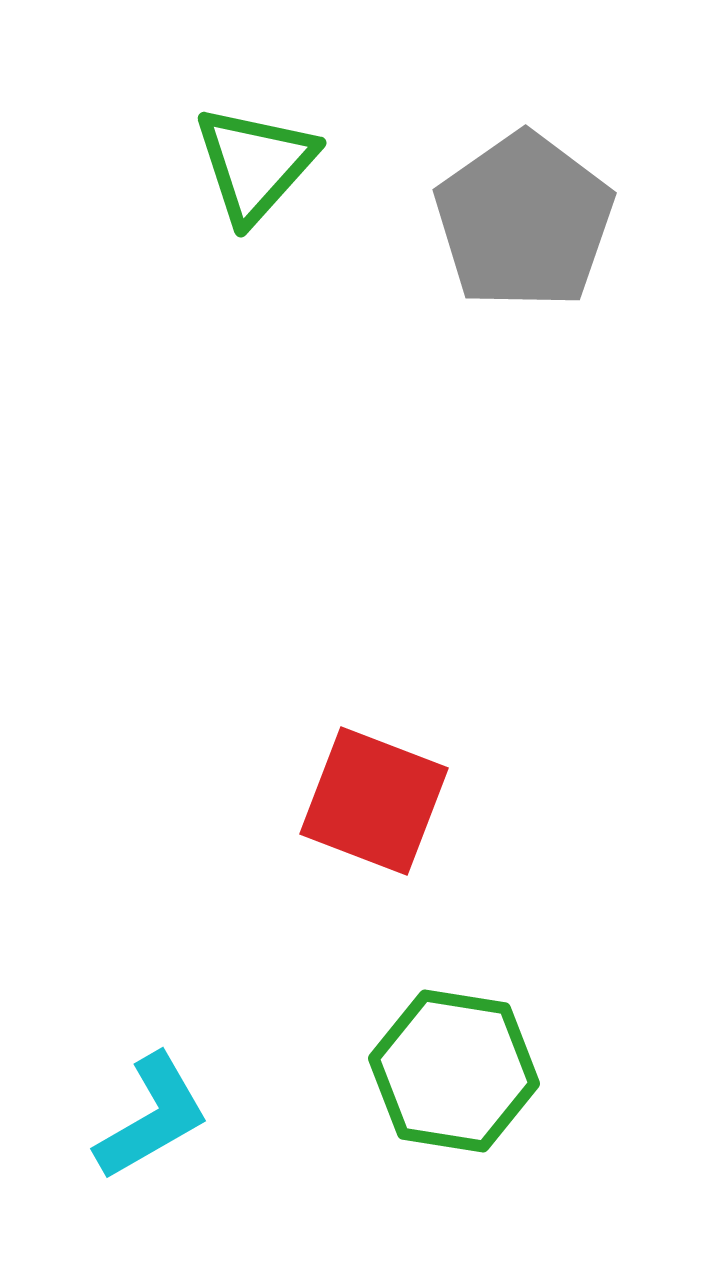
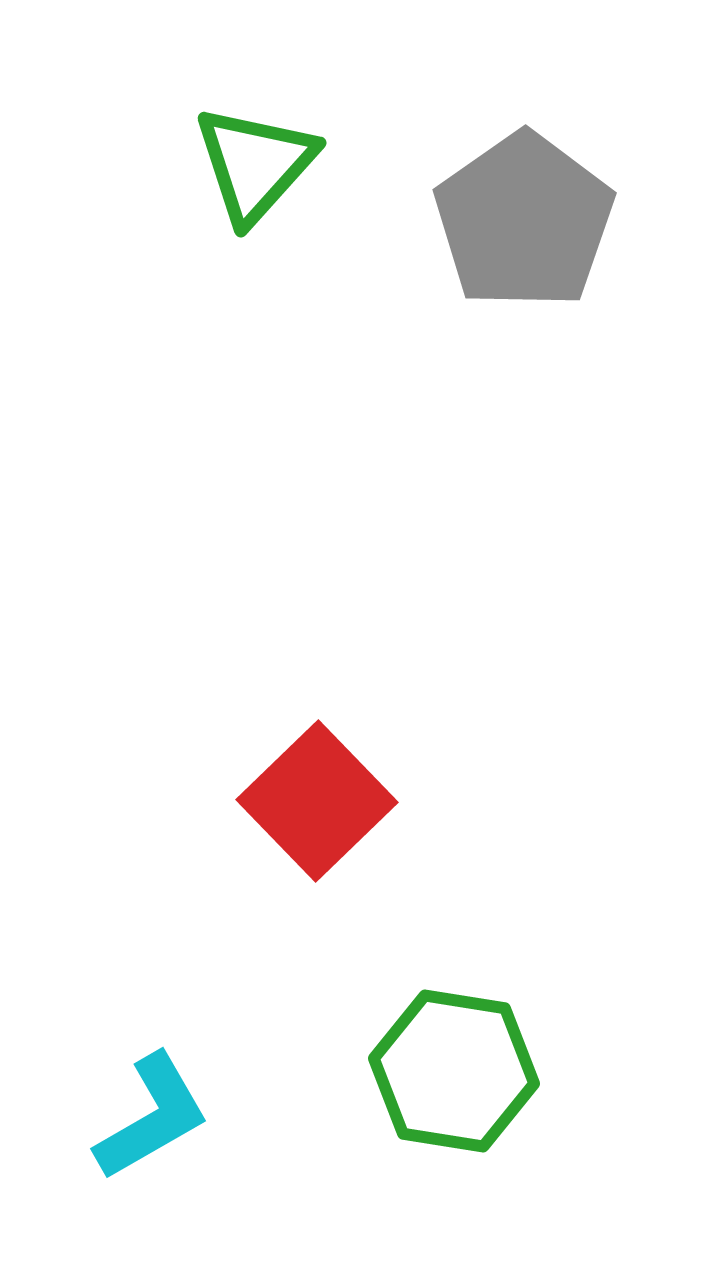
red square: moved 57 px left; rotated 25 degrees clockwise
